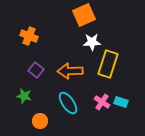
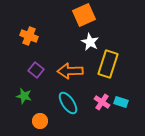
white star: moved 2 px left; rotated 30 degrees clockwise
